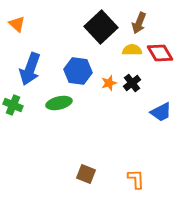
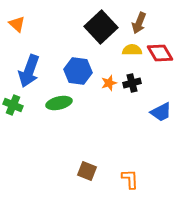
blue arrow: moved 1 px left, 2 px down
black cross: rotated 24 degrees clockwise
brown square: moved 1 px right, 3 px up
orange L-shape: moved 6 px left
